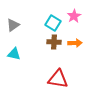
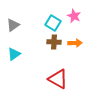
pink star: rotated 16 degrees counterclockwise
cyan triangle: rotated 48 degrees counterclockwise
red triangle: rotated 20 degrees clockwise
